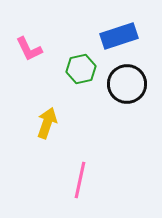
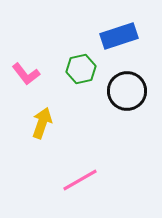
pink L-shape: moved 3 px left, 25 px down; rotated 12 degrees counterclockwise
black circle: moved 7 px down
yellow arrow: moved 5 px left
pink line: rotated 48 degrees clockwise
